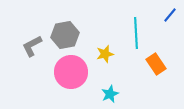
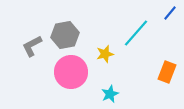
blue line: moved 2 px up
cyan line: rotated 44 degrees clockwise
orange rectangle: moved 11 px right, 8 px down; rotated 55 degrees clockwise
